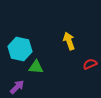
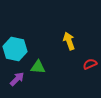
cyan hexagon: moved 5 px left
green triangle: moved 2 px right
purple arrow: moved 8 px up
